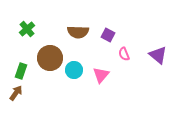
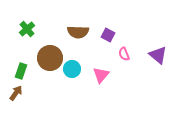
cyan circle: moved 2 px left, 1 px up
